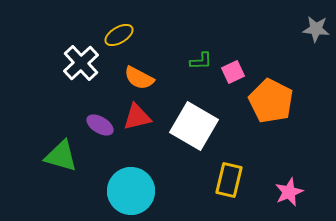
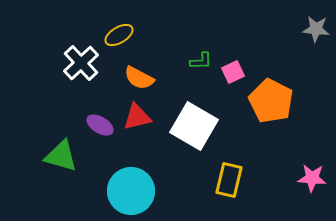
pink star: moved 23 px right, 14 px up; rotated 28 degrees clockwise
